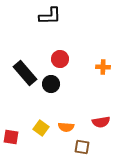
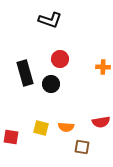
black L-shape: moved 4 px down; rotated 20 degrees clockwise
black rectangle: rotated 25 degrees clockwise
yellow square: rotated 21 degrees counterclockwise
